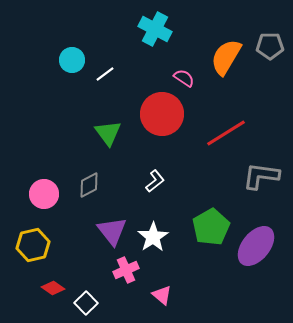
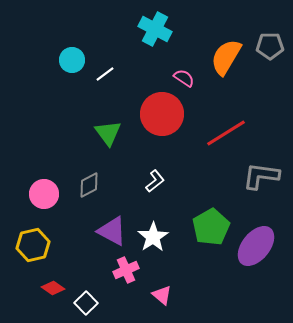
purple triangle: rotated 24 degrees counterclockwise
